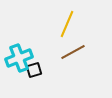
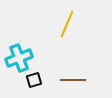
brown line: moved 28 px down; rotated 30 degrees clockwise
black square: moved 10 px down
